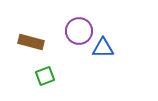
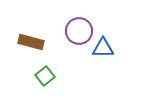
green square: rotated 18 degrees counterclockwise
